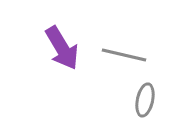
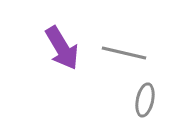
gray line: moved 2 px up
